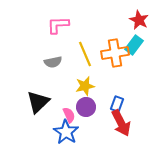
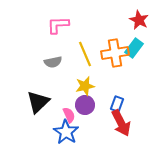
cyan rectangle: moved 3 px down
purple circle: moved 1 px left, 2 px up
